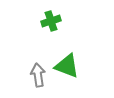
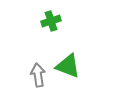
green triangle: moved 1 px right
